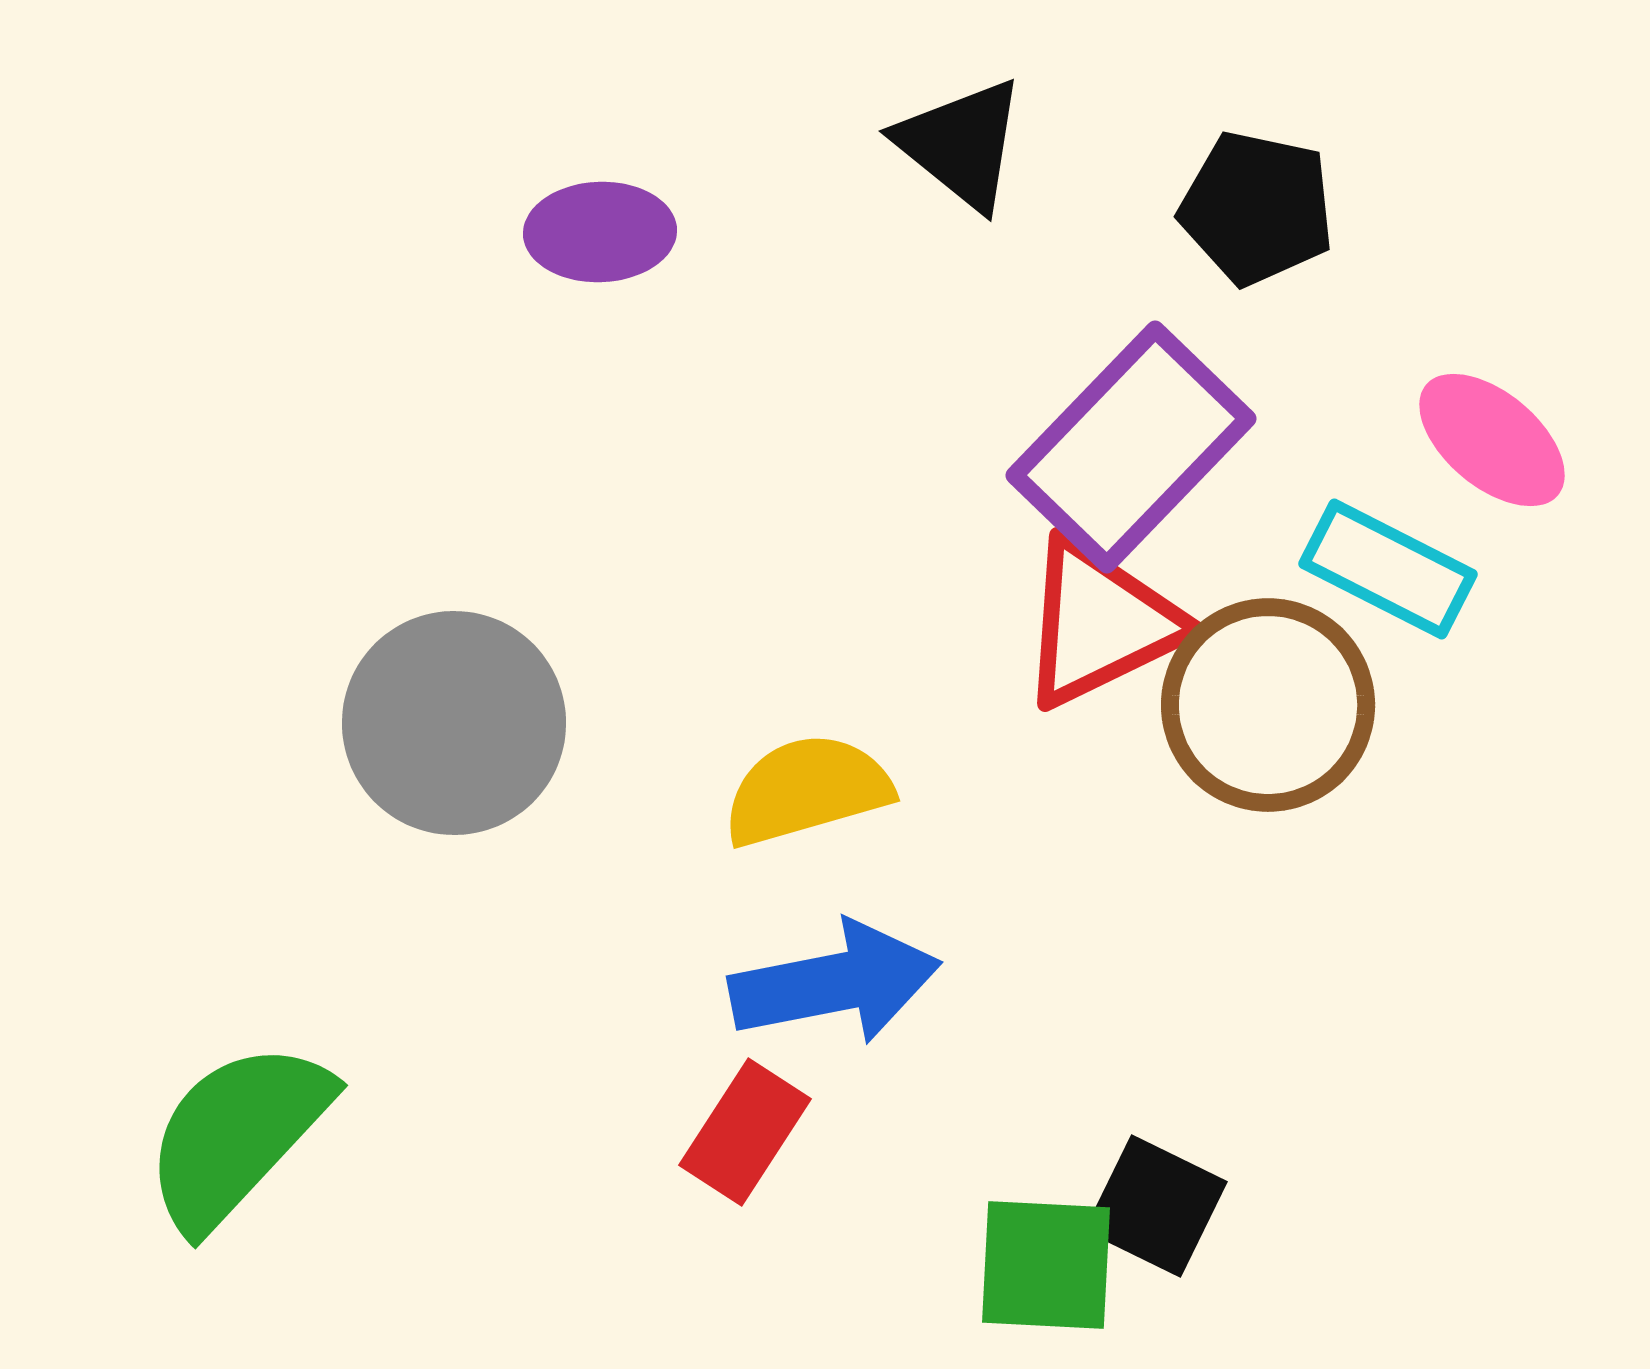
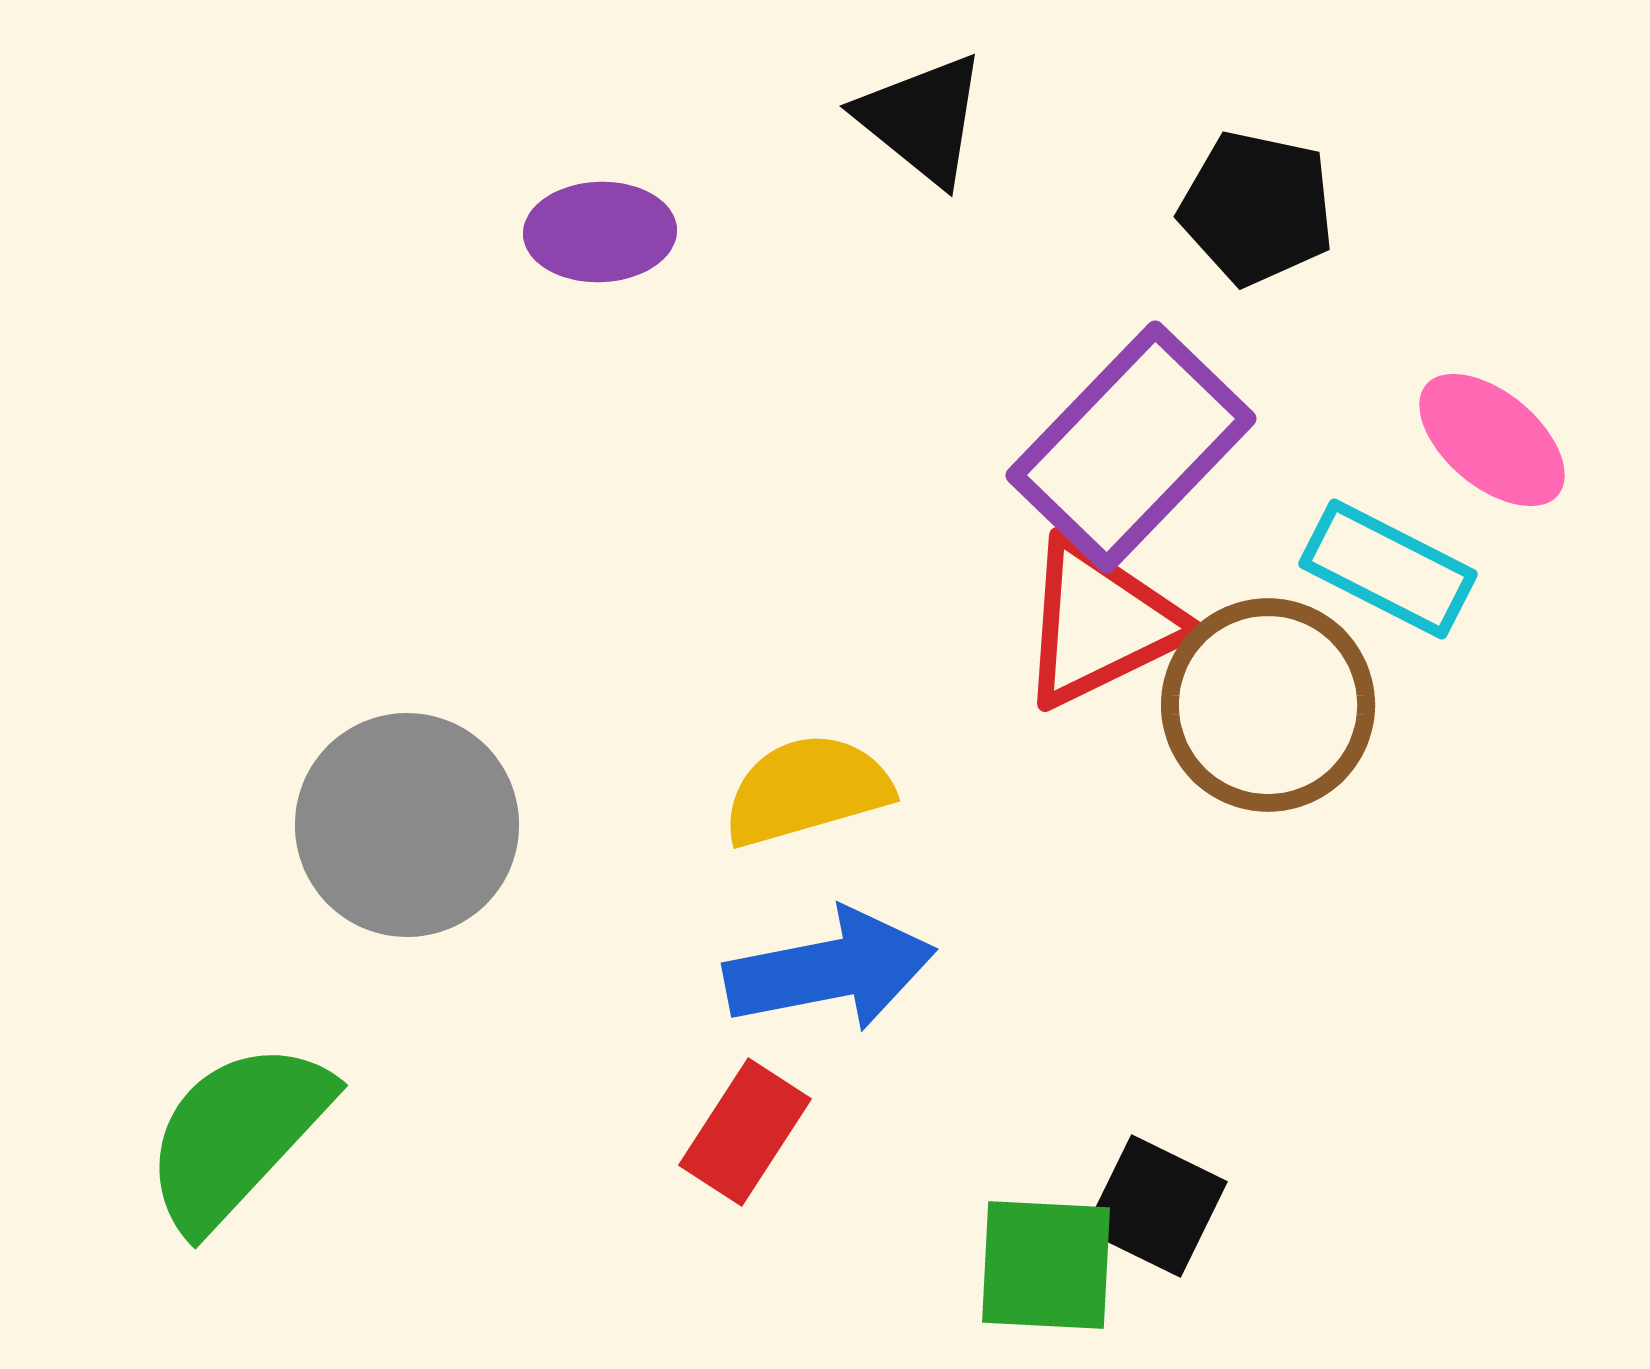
black triangle: moved 39 px left, 25 px up
gray circle: moved 47 px left, 102 px down
blue arrow: moved 5 px left, 13 px up
